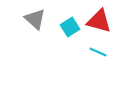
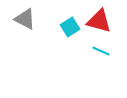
gray triangle: moved 10 px left; rotated 15 degrees counterclockwise
cyan line: moved 3 px right, 1 px up
